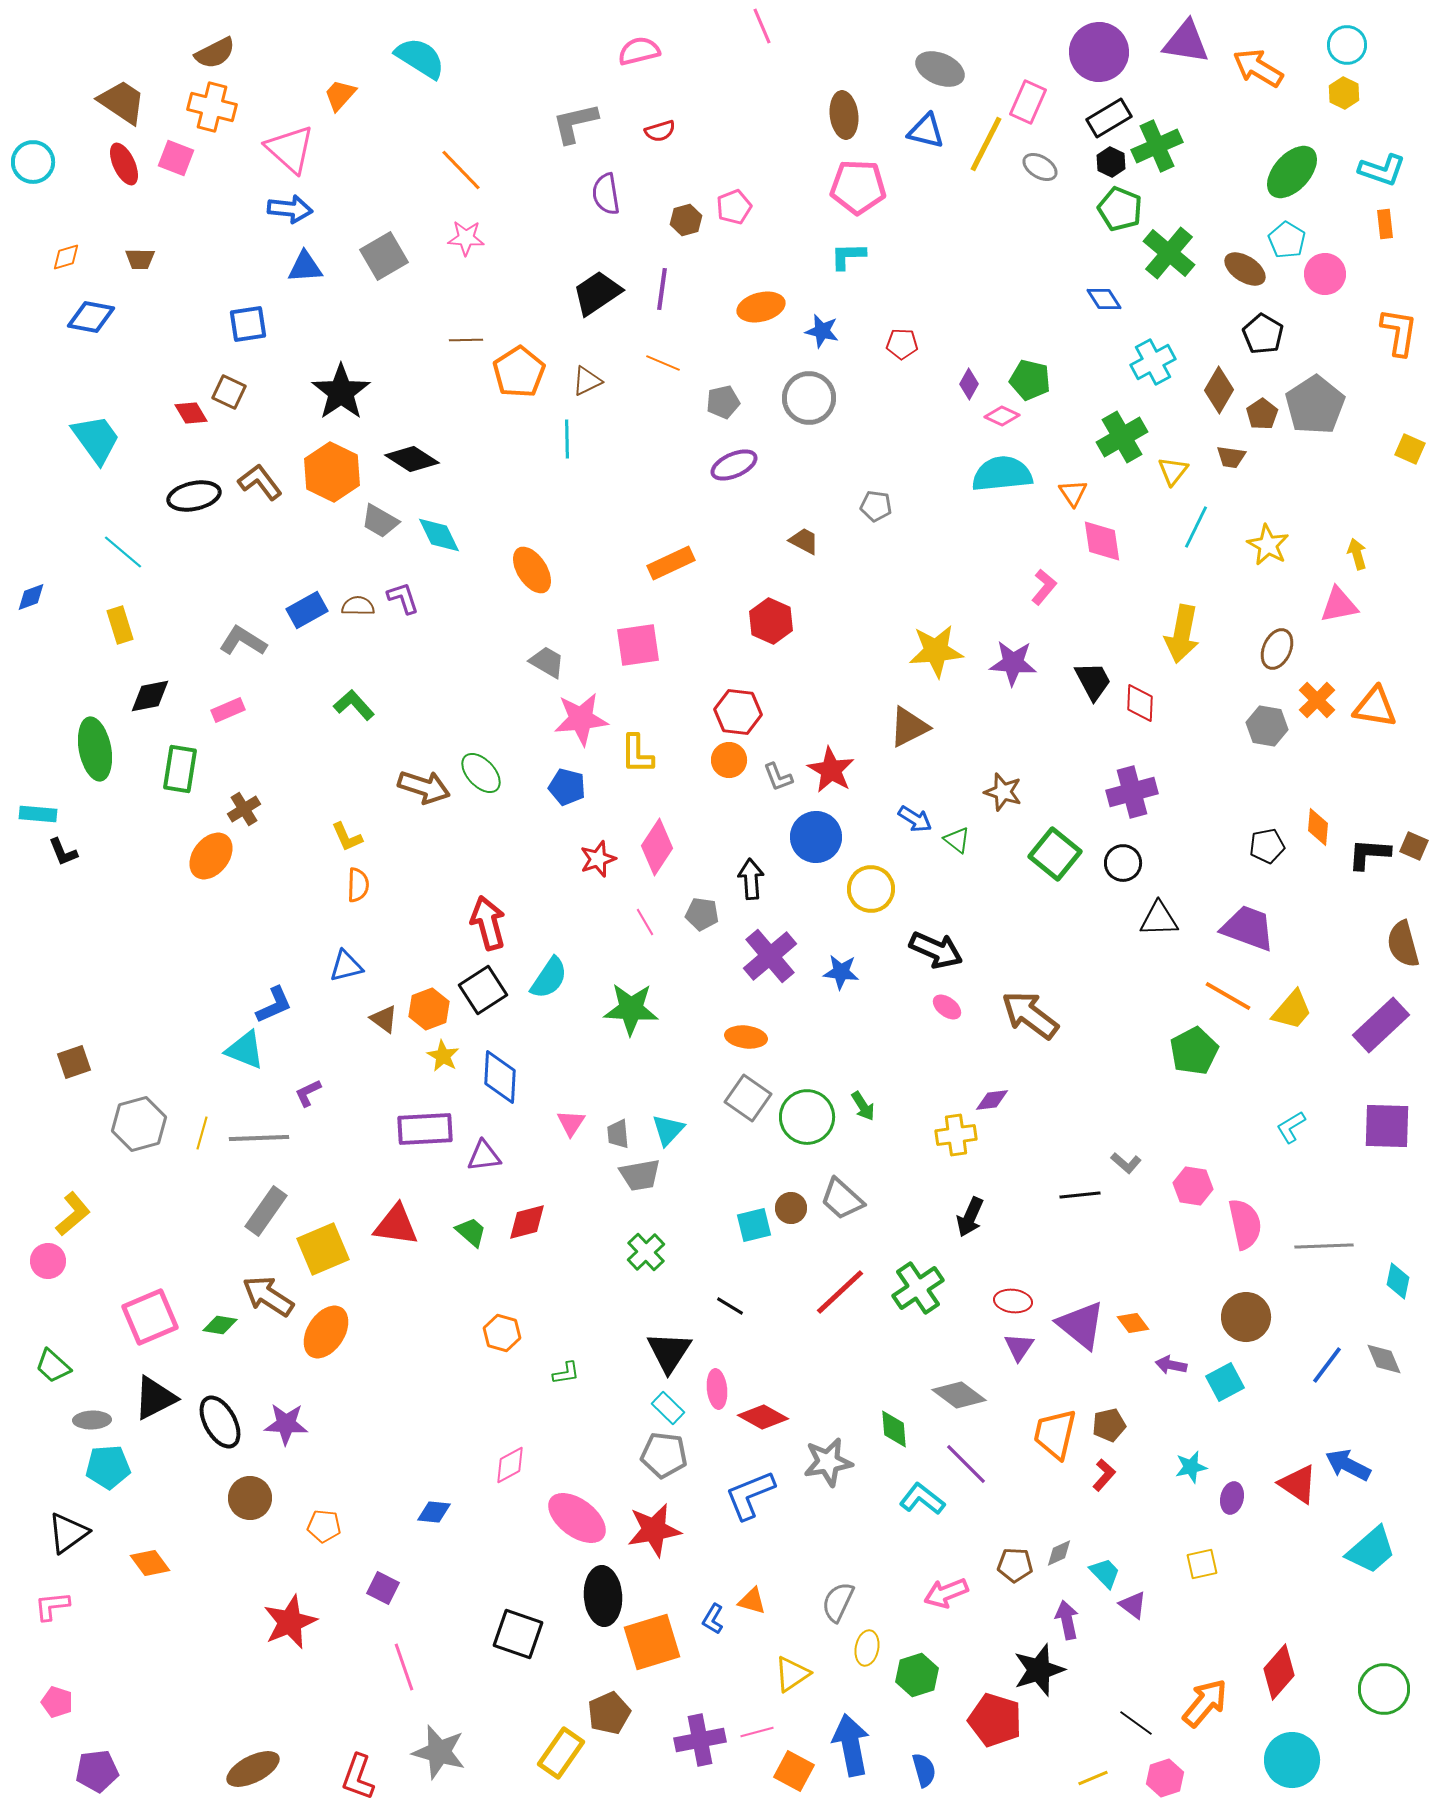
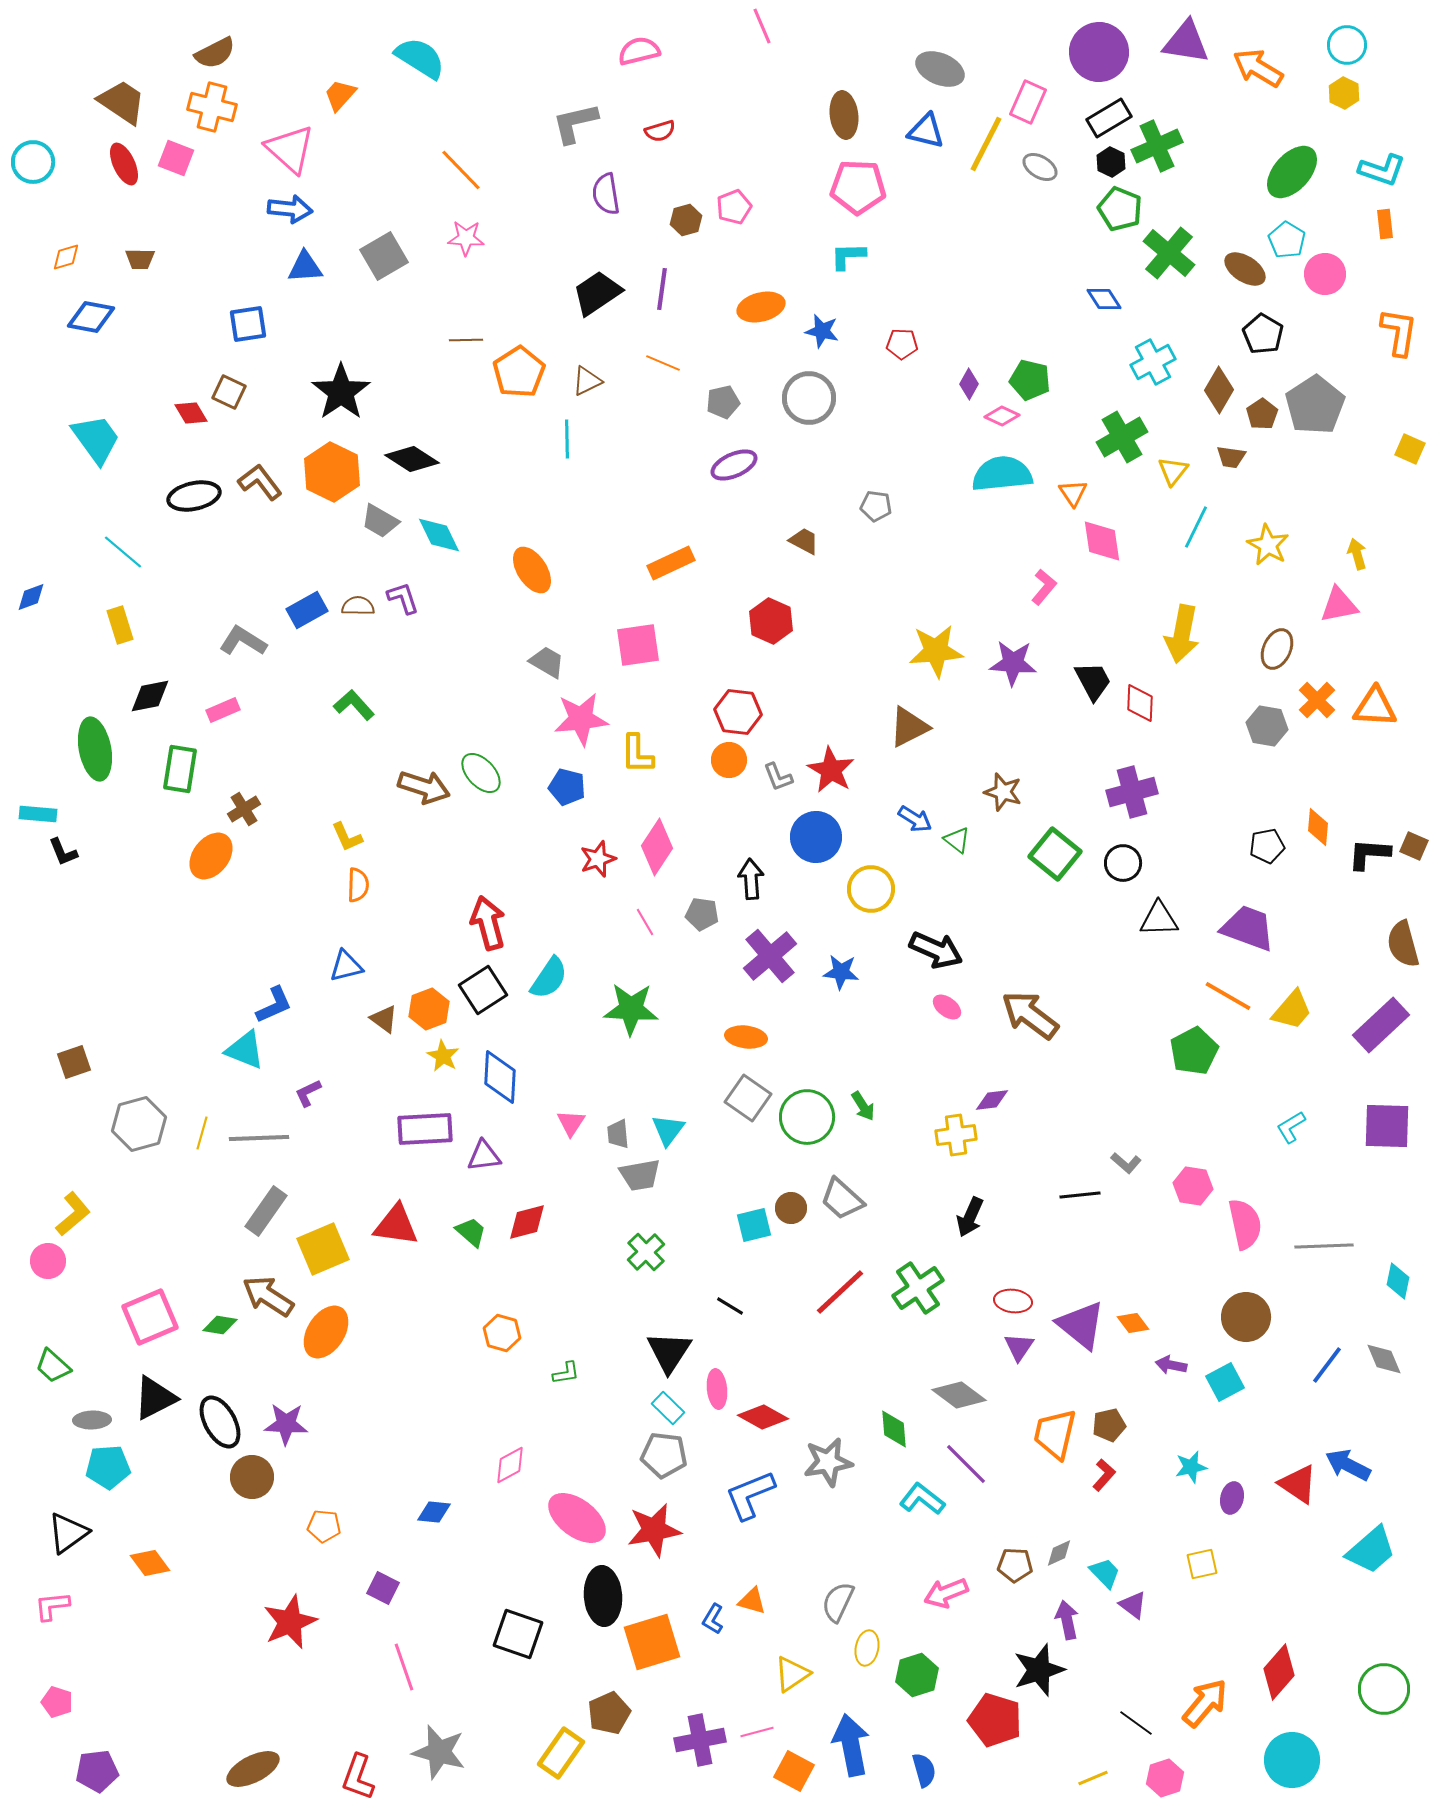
orange triangle at (1375, 707): rotated 6 degrees counterclockwise
pink rectangle at (228, 710): moved 5 px left
cyan triangle at (668, 1130): rotated 6 degrees counterclockwise
brown circle at (250, 1498): moved 2 px right, 21 px up
